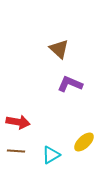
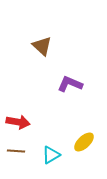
brown triangle: moved 17 px left, 3 px up
